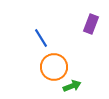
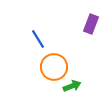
blue line: moved 3 px left, 1 px down
